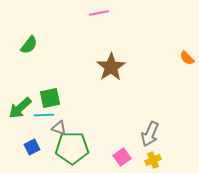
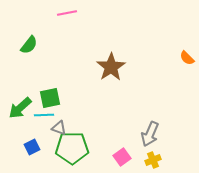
pink line: moved 32 px left
